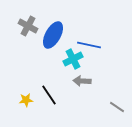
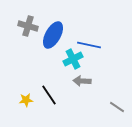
gray cross: rotated 12 degrees counterclockwise
